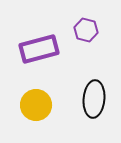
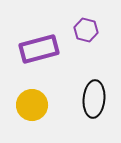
yellow circle: moved 4 px left
